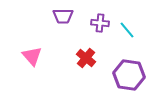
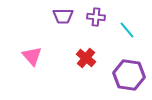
purple cross: moved 4 px left, 6 px up
